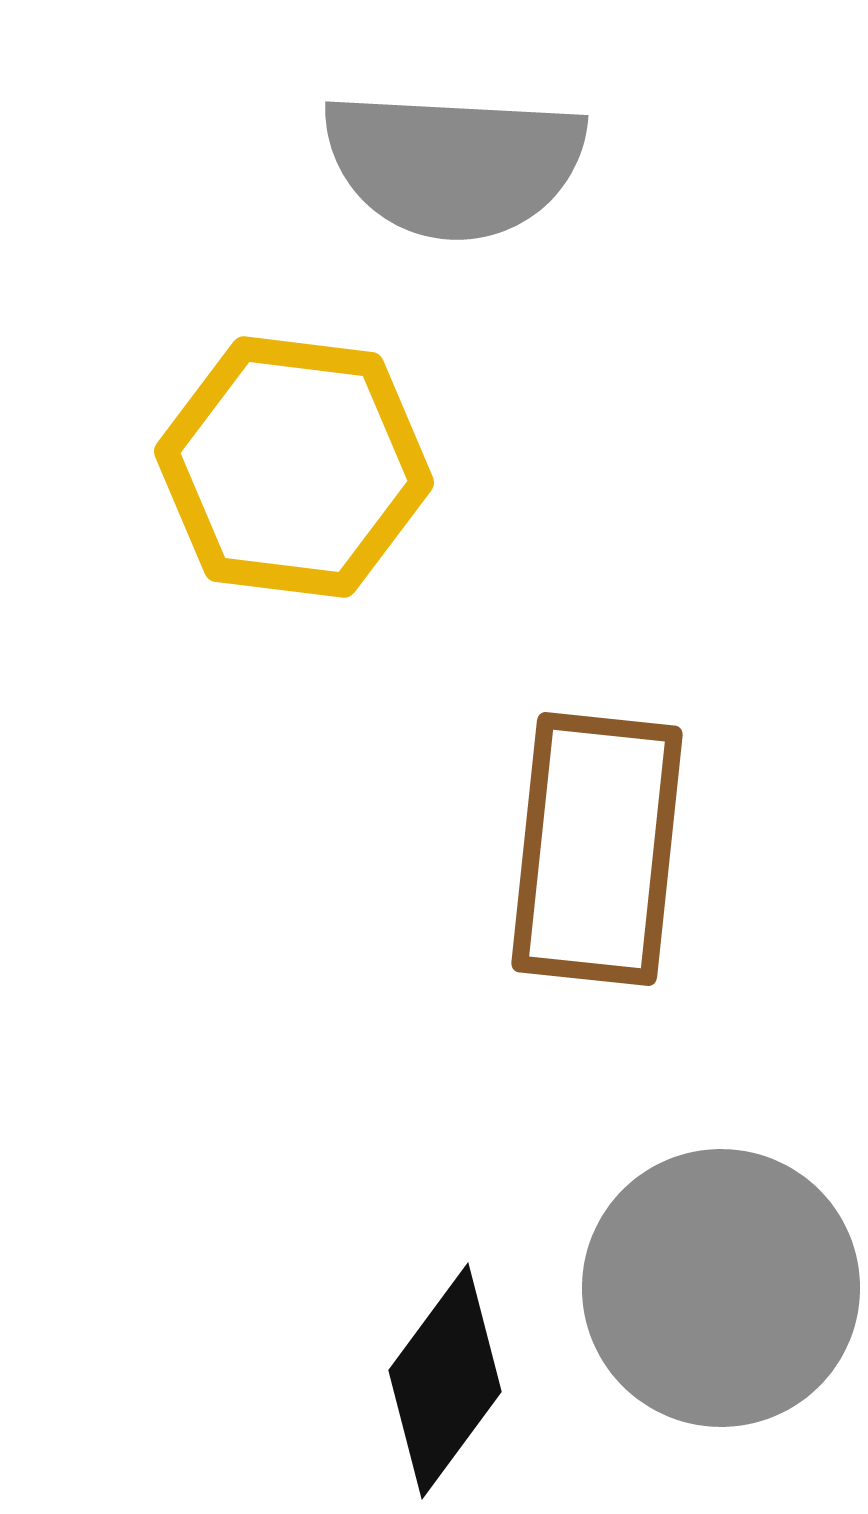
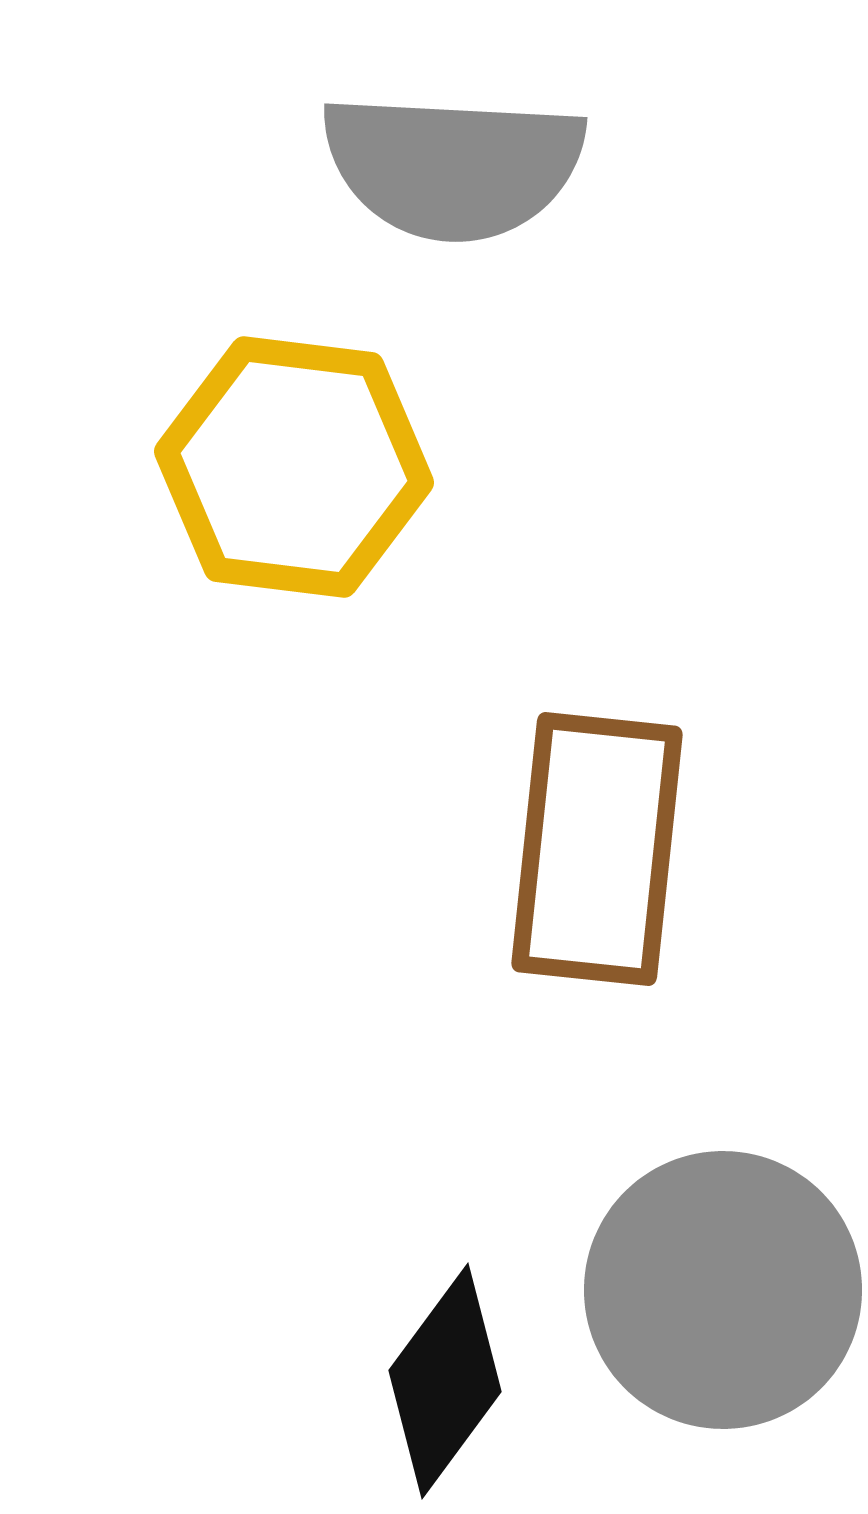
gray semicircle: moved 1 px left, 2 px down
gray circle: moved 2 px right, 2 px down
